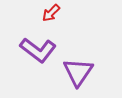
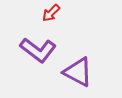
purple triangle: rotated 36 degrees counterclockwise
